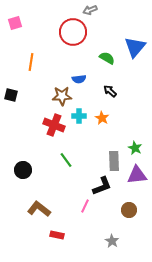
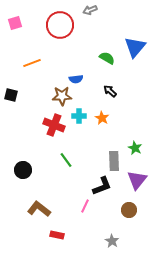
red circle: moved 13 px left, 7 px up
orange line: moved 1 px right, 1 px down; rotated 60 degrees clockwise
blue semicircle: moved 3 px left
purple triangle: moved 5 px down; rotated 45 degrees counterclockwise
